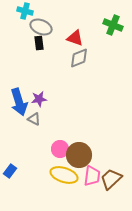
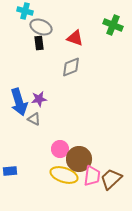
gray diamond: moved 8 px left, 9 px down
brown circle: moved 4 px down
blue rectangle: rotated 48 degrees clockwise
